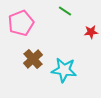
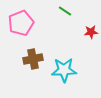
brown cross: rotated 30 degrees clockwise
cyan star: rotated 10 degrees counterclockwise
